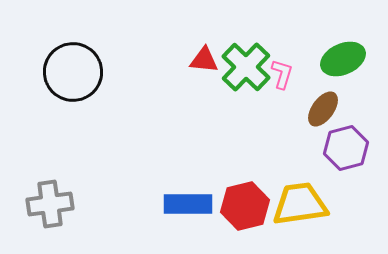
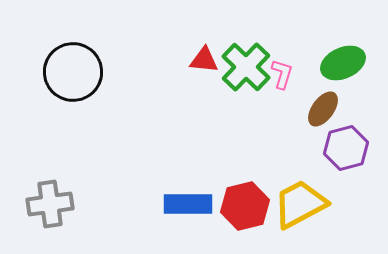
green ellipse: moved 4 px down
yellow trapezoid: rotated 20 degrees counterclockwise
